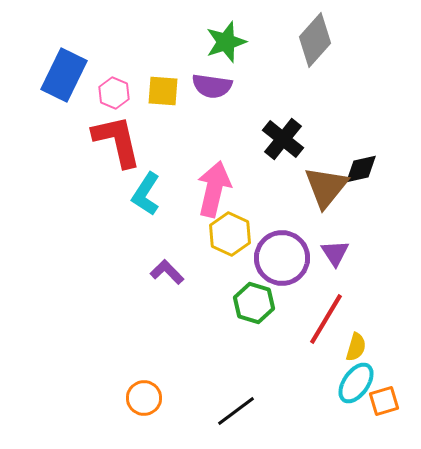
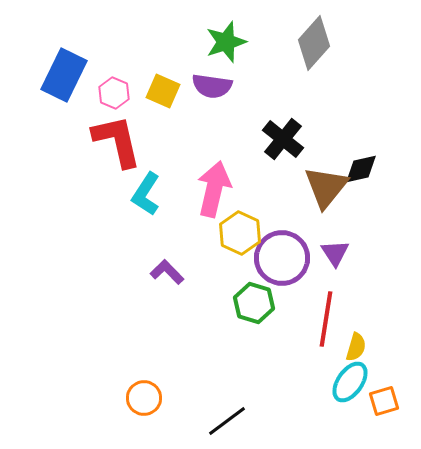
gray diamond: moved 1 px left, 3 px down
yellow square: rotated 20 degrees clockwise
yellow hexagon: moved 10 px right, 1 px up
red line: rotated 22 degrees counterclockwise
cyan ellipse: moved 6 px left, 1 px up
black line: moved 9 px left, 10 px down
